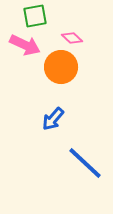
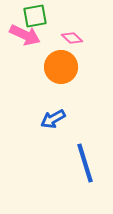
pink arrow: moved 10 px up
blue arrow: rotated 20 degrees clockwise
blue line: rotated 30 degrees clockwise
